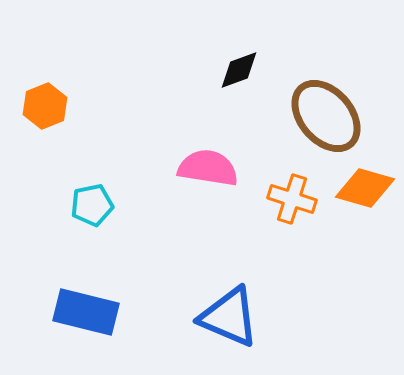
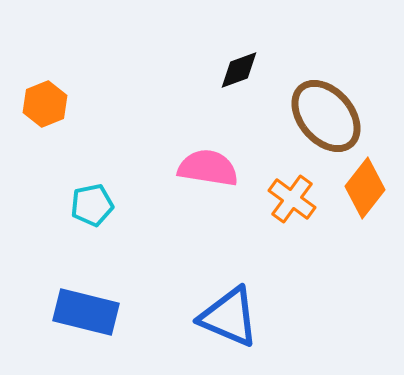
orange hexagon: moved 2 px up
orange diamond: rotated 68 degrees counterclockwise
orange cross: rotated 18 degrees clockwise
